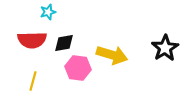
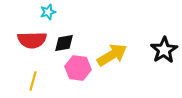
black star: moved 1 px left, 2 px down
yellow arrow: rotated 48 degrees counterclockwise
